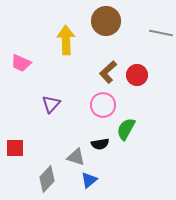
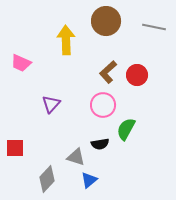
gray line: moved 7 px left, 6 px up
